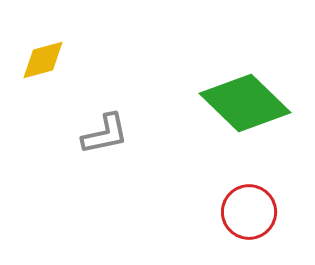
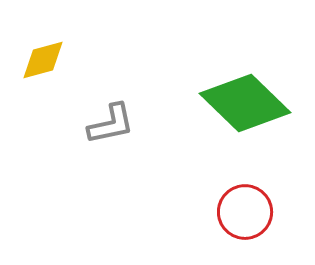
gray L-shape: moved 6 px right, 10 px up
red circle: moved 4 px left
